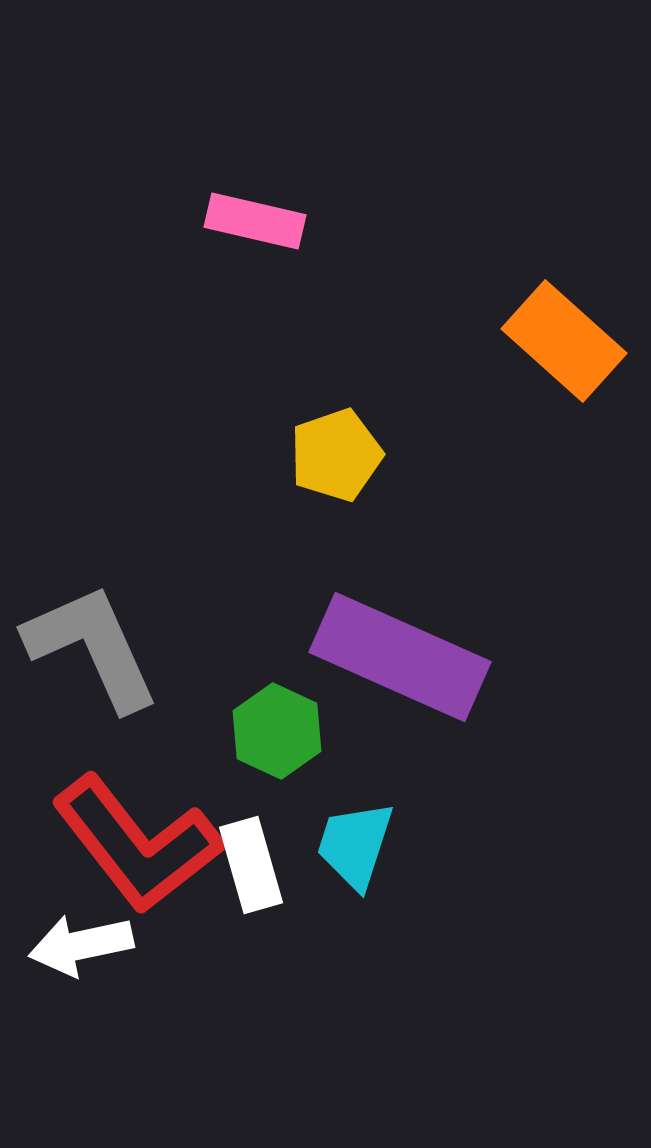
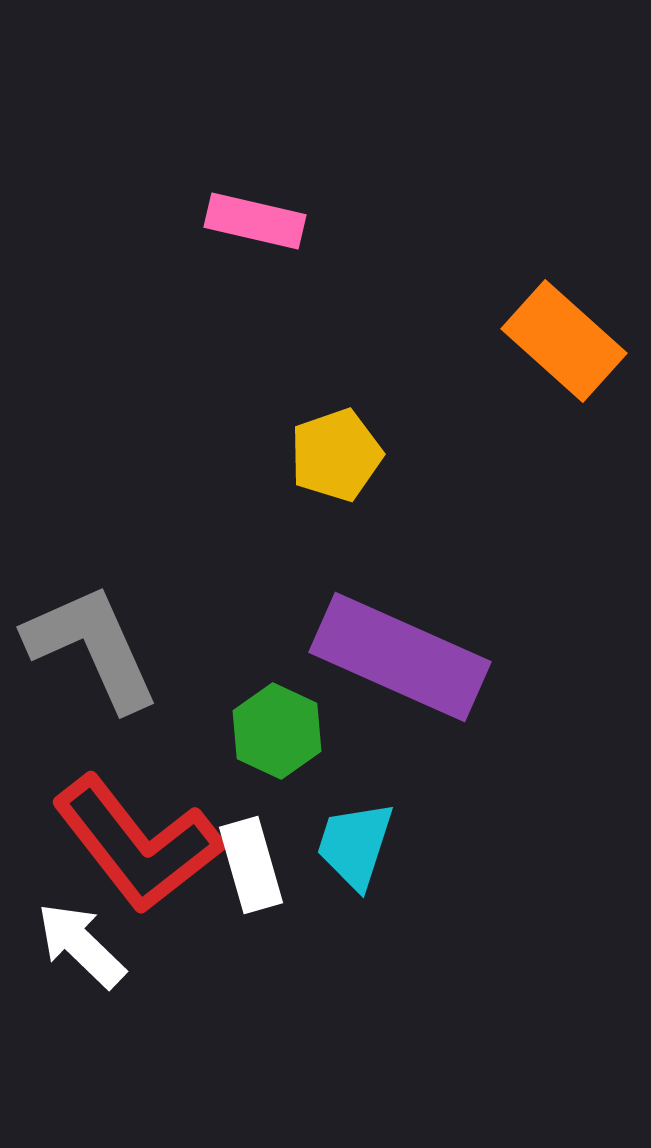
white arrow: rotated 56 degrees clockwise
